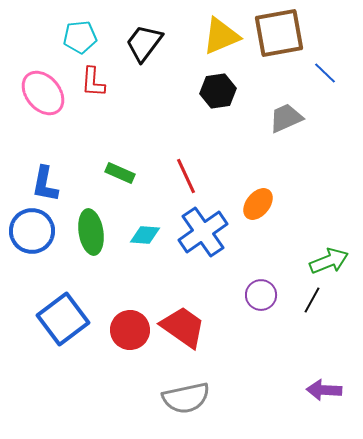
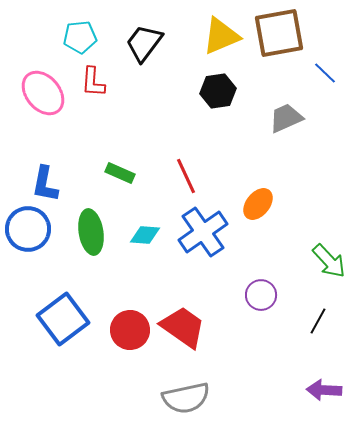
blue circle: moved 4 px left, 2 px up
green arrow: rotated 69 degrees clockwise
black line: moved 6 px right, 21 px down
